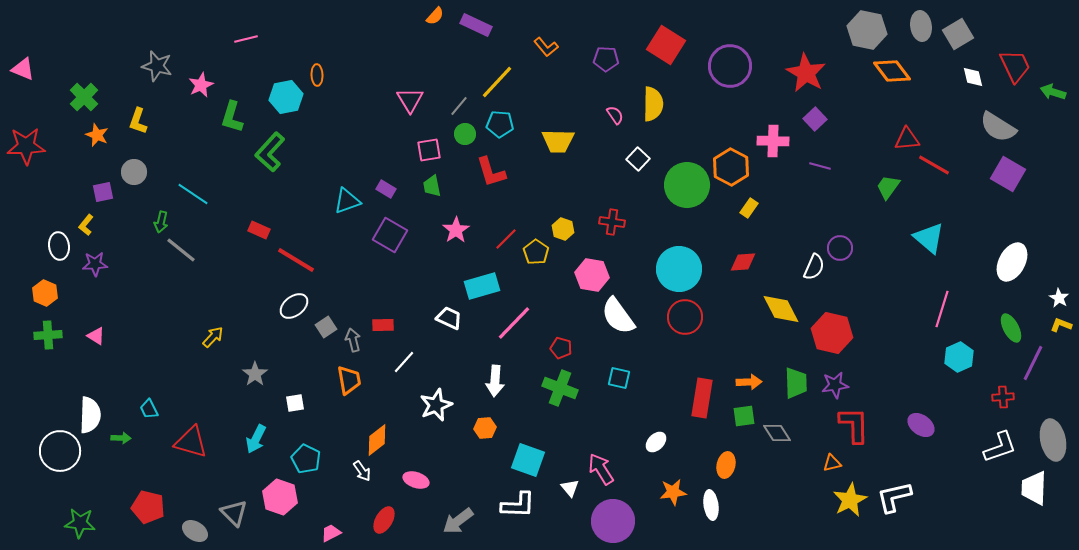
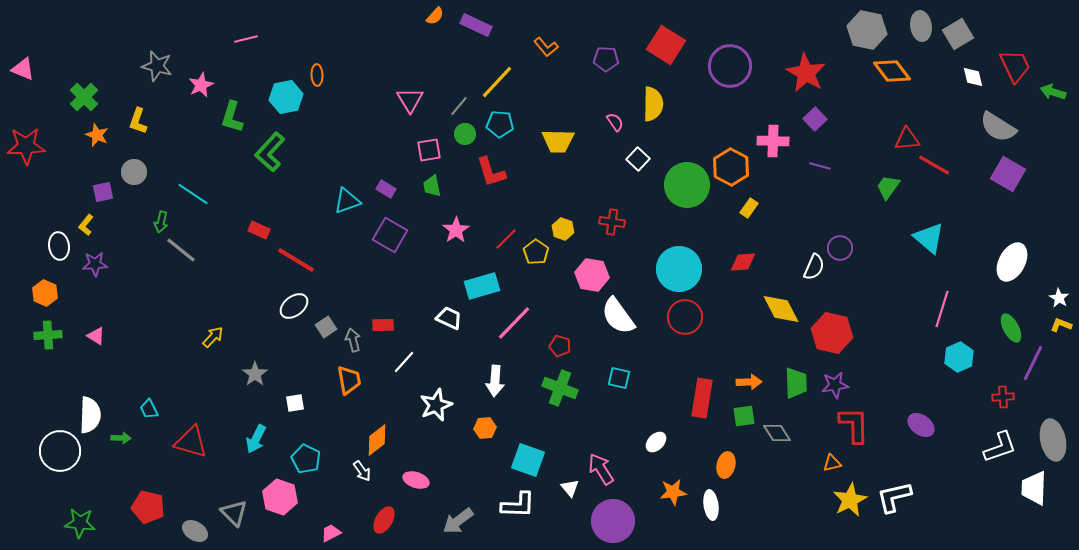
pink semicircle at (615, 115): moved 7 px down
red pentagon at (561, 348): moved 1 px left, 2 px up
